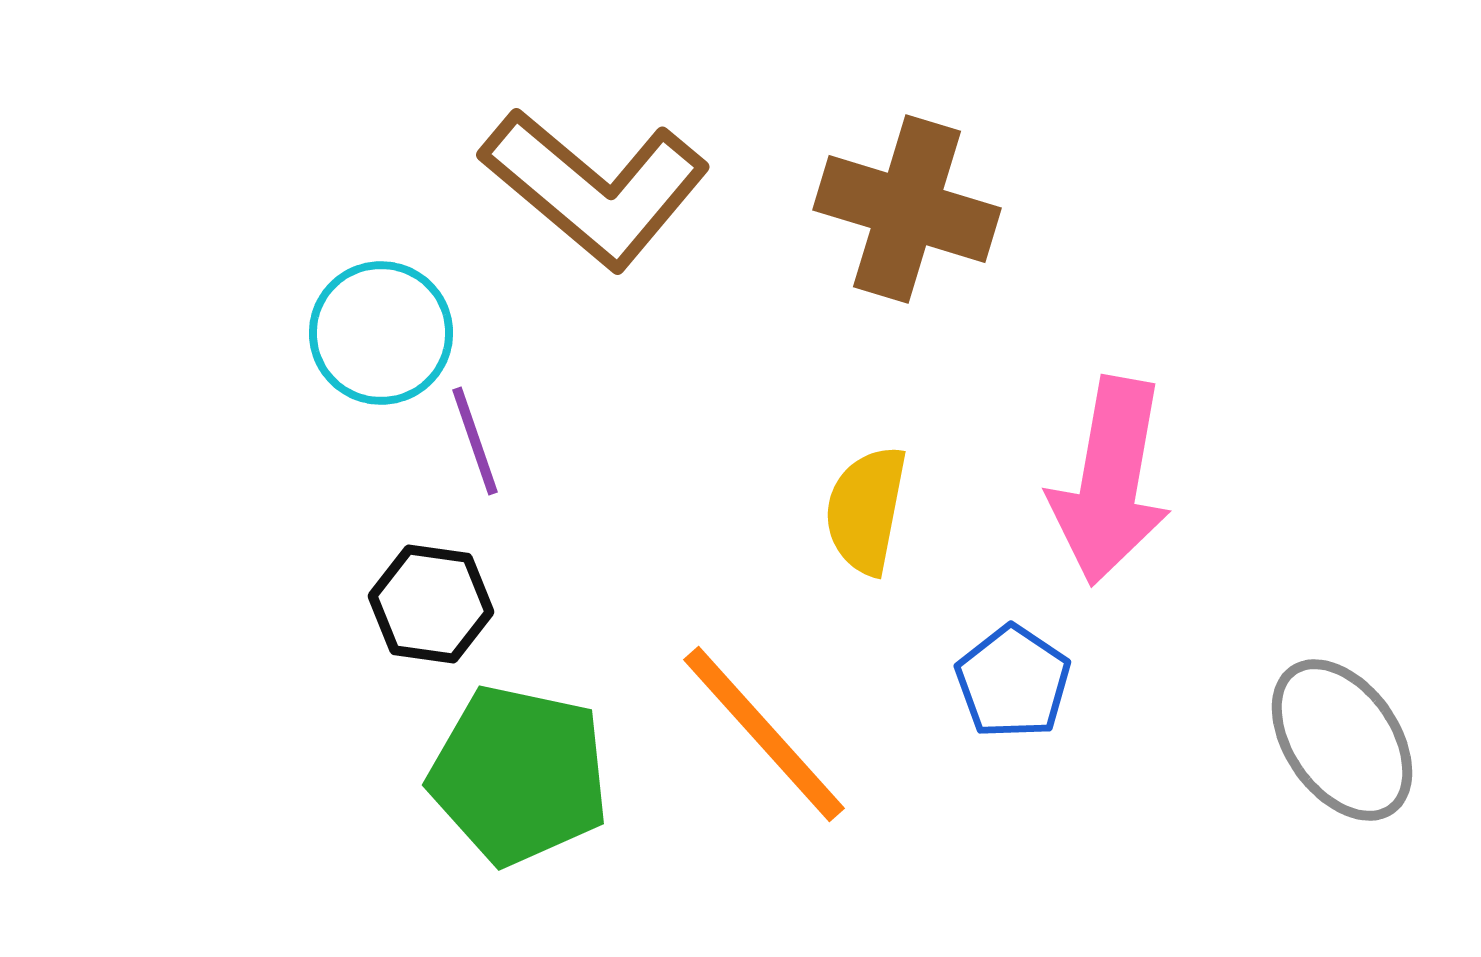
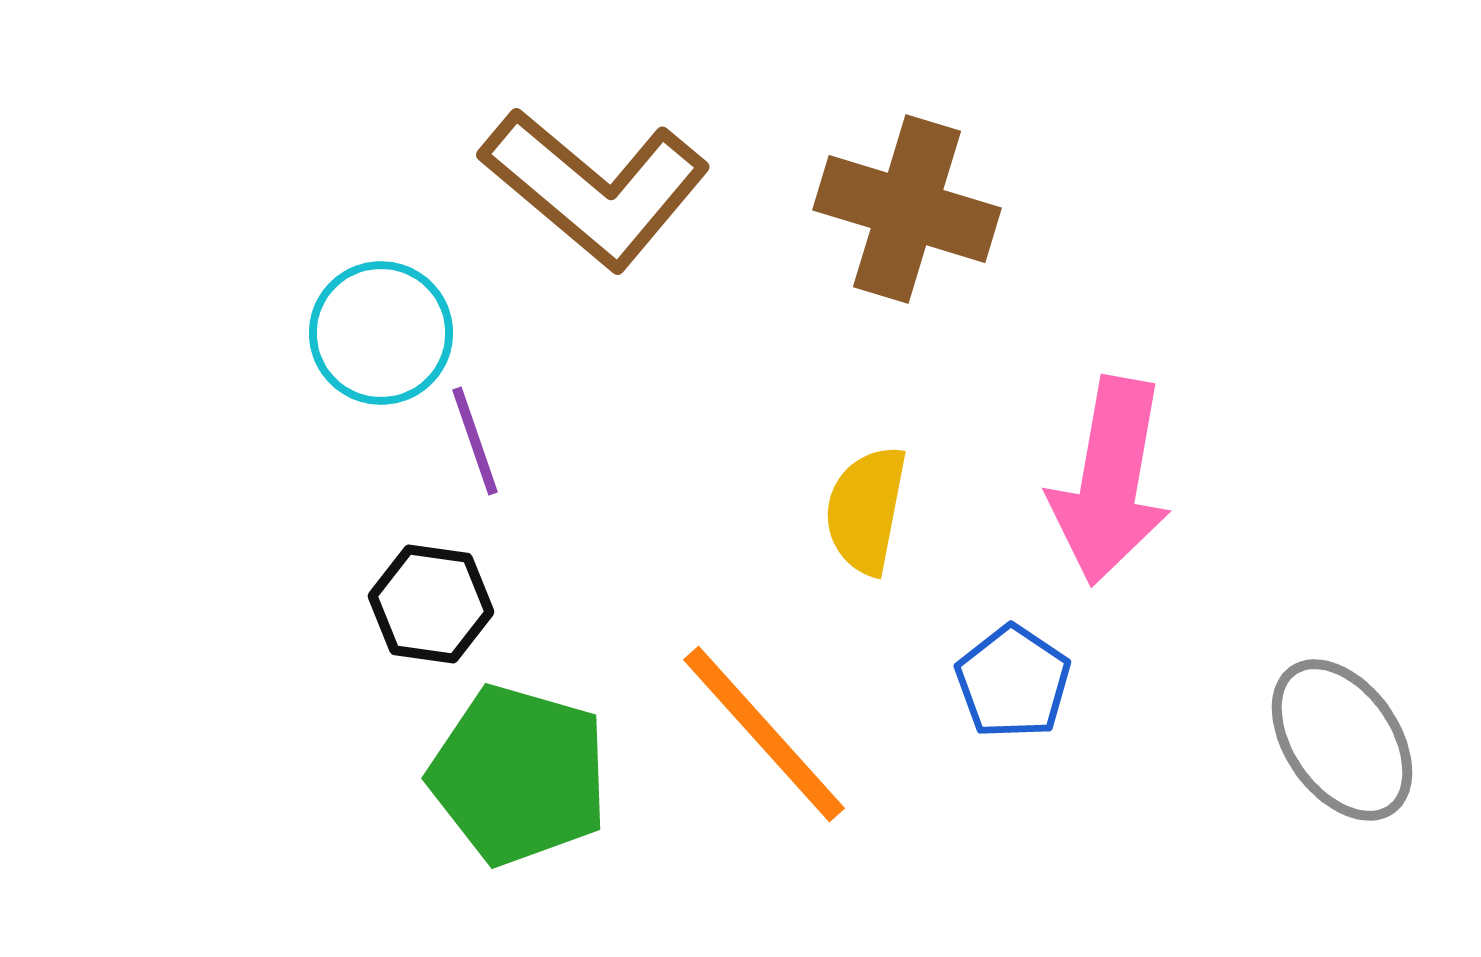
green pentagon: rotated 4 degrees clockwise
